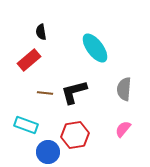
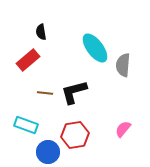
red rectangle: moved 1 px left
gray semicircle: moved 1 px left, 24 px up
